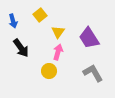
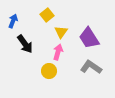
yellow square: moved 7 px right
blue arrow: rotated 144 degrees counterclockwise
yellow triangle: moved 3 px right
black arrow: moved 4 px right, 4 px up
gray L-shape: moved 2 px left, 6 px up; rotated 25 degrees counterclockwise
